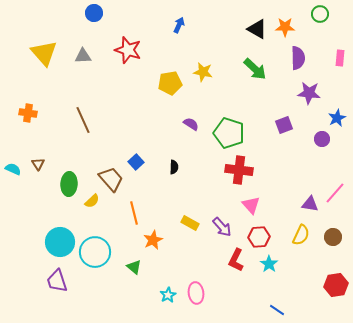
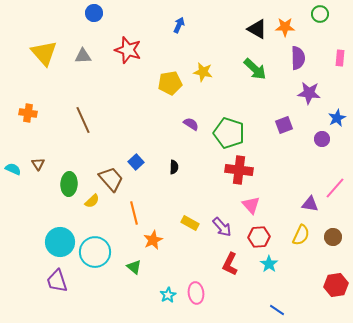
pink line at (335, 193): moved 5 px up
red L-shape at (236, 260): moved 6 px left, 4 px down
